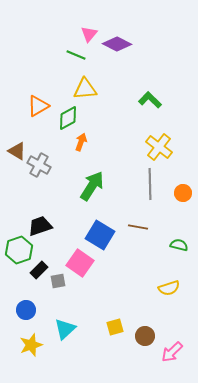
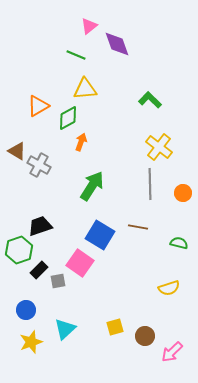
pink triangle: moved 8 px up; rotated 12 degrees clockwise
purple diamond: rotated 44 degrees clockwise
green semicircle: moved 2 px up
yellow star: moved 3 px up
